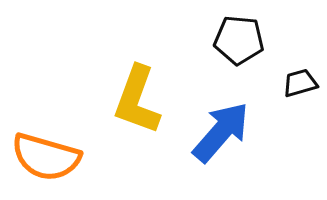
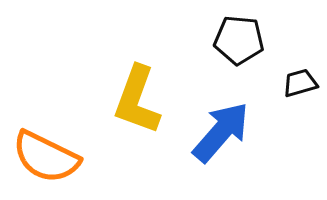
orange semicircle: rotated 10 degrees clockwise
